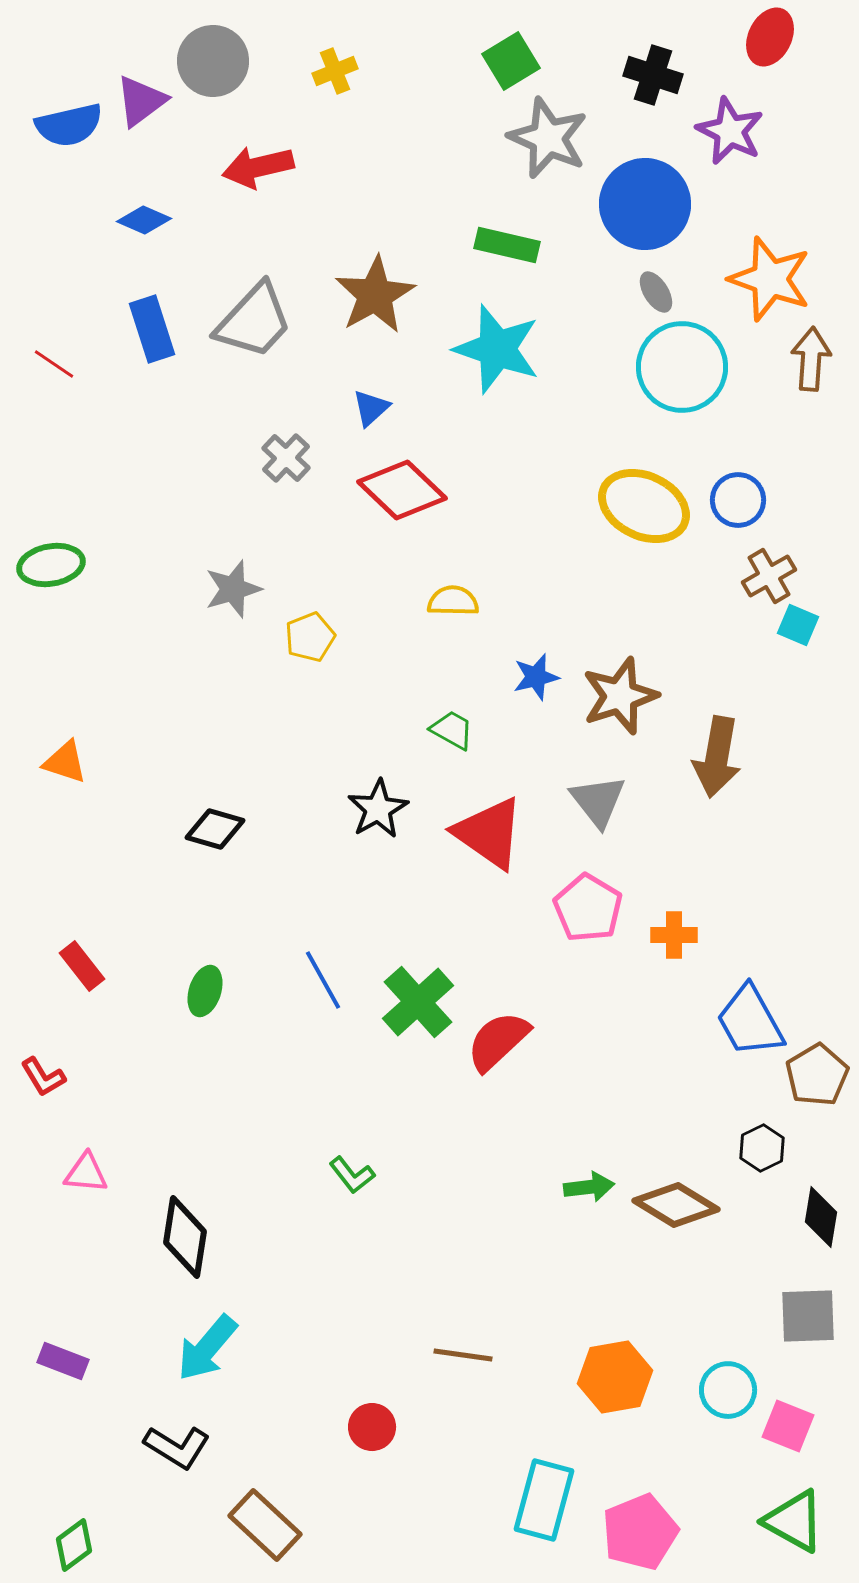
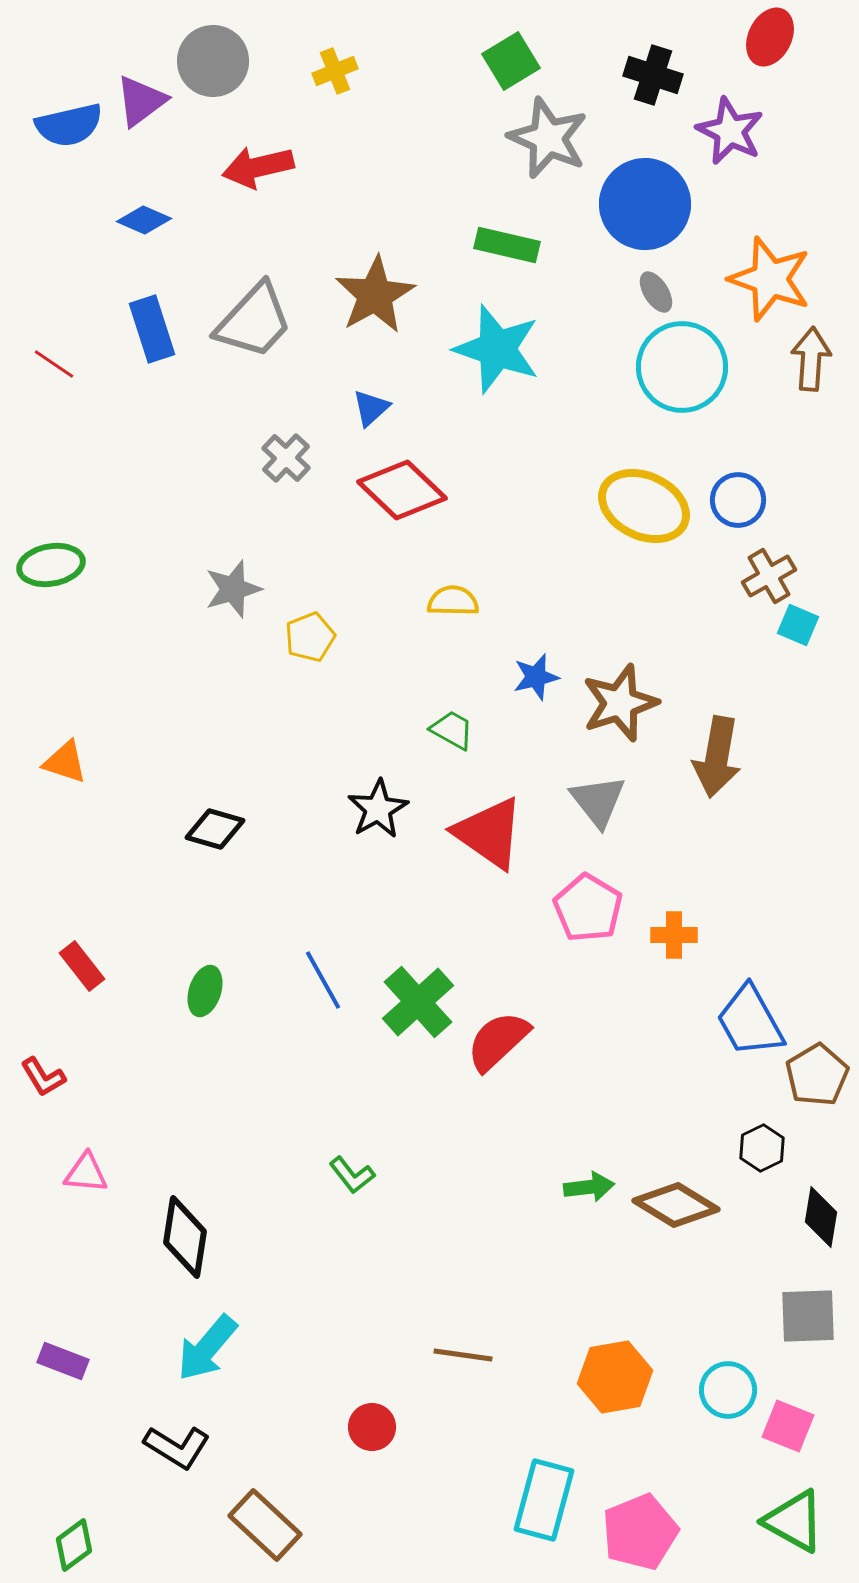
brown star at (620, 696): moved 7 px down
